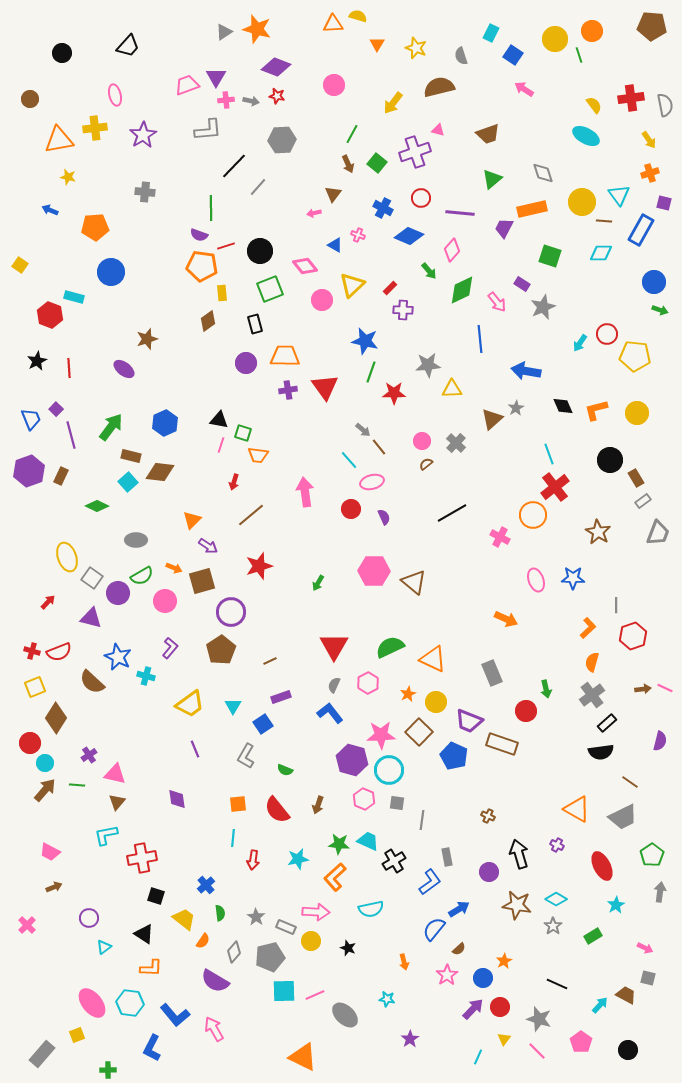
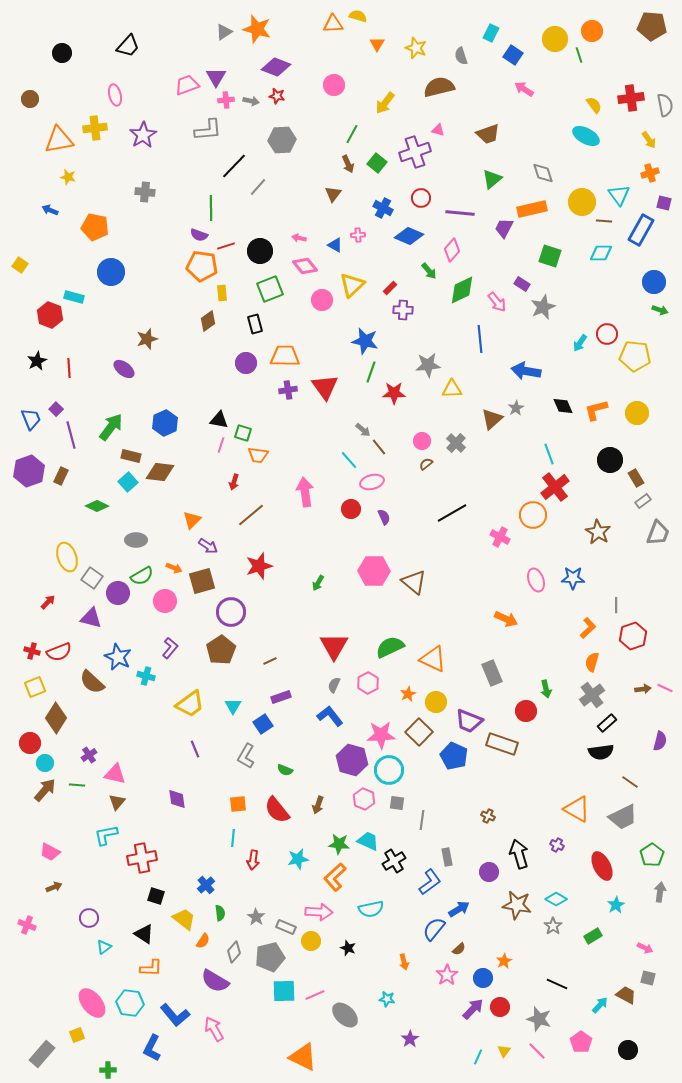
yellow arrow at (393, 103): moved 8 px left
pink arrow at (314, 213): moved 15 px left, 25 px down; rotated 24 degrees clockwise
orange pentagon at (95, 227): rotated 16 degrees clockwise
pink cross at (358, 235): rotated 24 degrees counterclockwise
blue L-shape at (330, 713): moved 3 px down
pink arrow at (316, 912): moved 3 px right
pink cross at (27, 925): rotated 24 degrees counterclockwise
yellow triangle at (504, 1039): moved 12 px down
